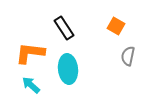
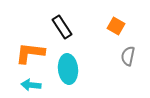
black rectangle: moved 2 px left, 1 px up
cyan arrow: rotated 36 degrees counterclockwise
